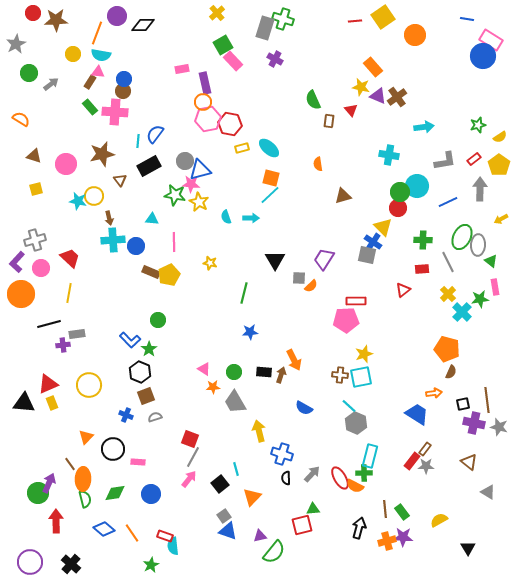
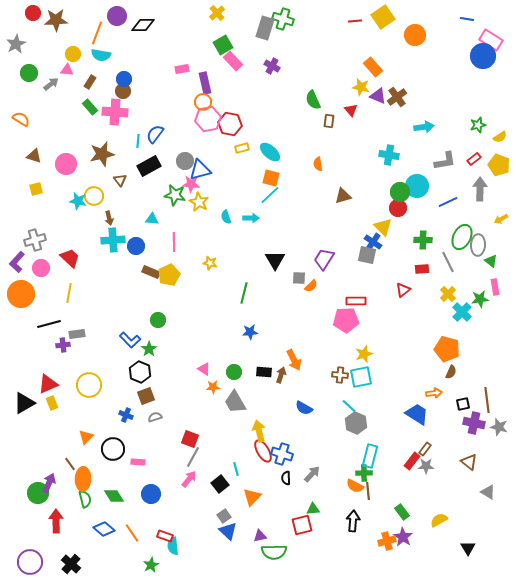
purple cross at (275, 59): moved 3 px left, 7 px down
pink triangle at (98, 72): moved 31 px left, 2 px up
cyan ellipse at (269, 148): moved 1 px right, 4 px down
yellow pentagon at (499, 165): rotated 15 degrees counterclockwise
black triangle at (24, 403): rotated 35 degrees counterclockwise
red ellipse at (340, 478): moved 77 px left, 27 px up
green diamond at (115, 493): moved 1 px left, 3 px down; rotated 65 degrees clockwise
brown line at (385, 509): moved 17 px left, 18 px up
black arrow at (359, 528): moved 6 px left, 7 px up; rotated 10 degrees counterclockwise
blue triangle at (228, 531): rotated 24 degrees clockwise
purple star at (403, 537): rotated 30 degrees clockwise
green semicircle at (274, 552): rotated 50 degrees clockwise
